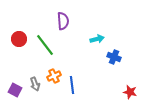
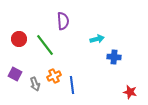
blue cross: rotated 16 degrees counterclockwise
purple square: moved 16 px up
